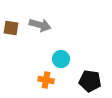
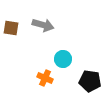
gray arrow: moved 3 px right
cyan circle: moved 2 px right
orange cross: moved 1 px left, 2 px up; rotated 14 degrees clockwise
